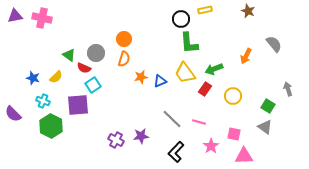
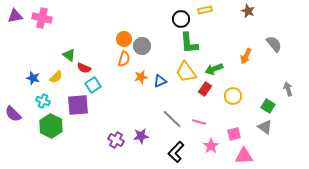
gray circle: moved 46 px right, 7 px up
yellow trapezoid: moved 1 px right, 1 px up
pink square: rotated 24 degrees counterclockwise
